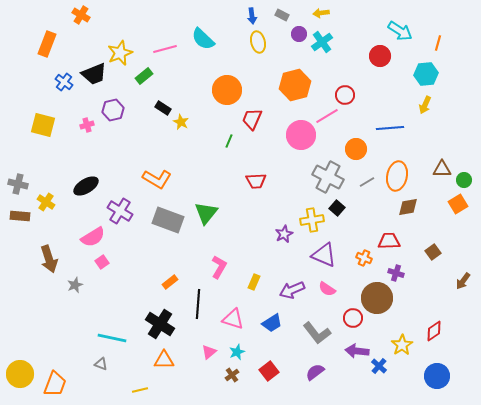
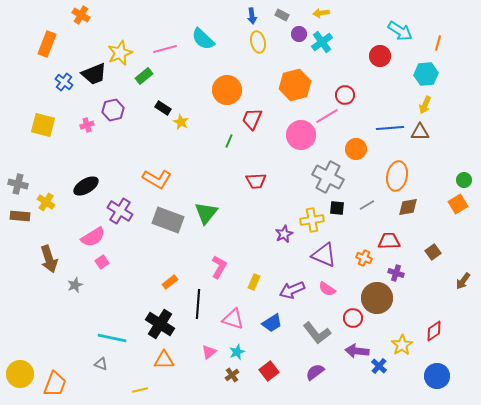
brown triangle at (442, 169): moved 22 px left, 37 px up
gray line at (367, 182): moved 23 px down
black square at (337, 208): rotated 35 degrees counterclockwise
